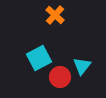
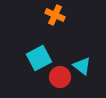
orange cross: rotated 18 degrees counterclockwise
cyan triangle: rotated 30 degrees counterclockwise
